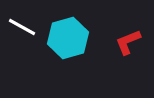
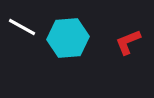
cyan hexagon: rotated 12 degrees clockwise
